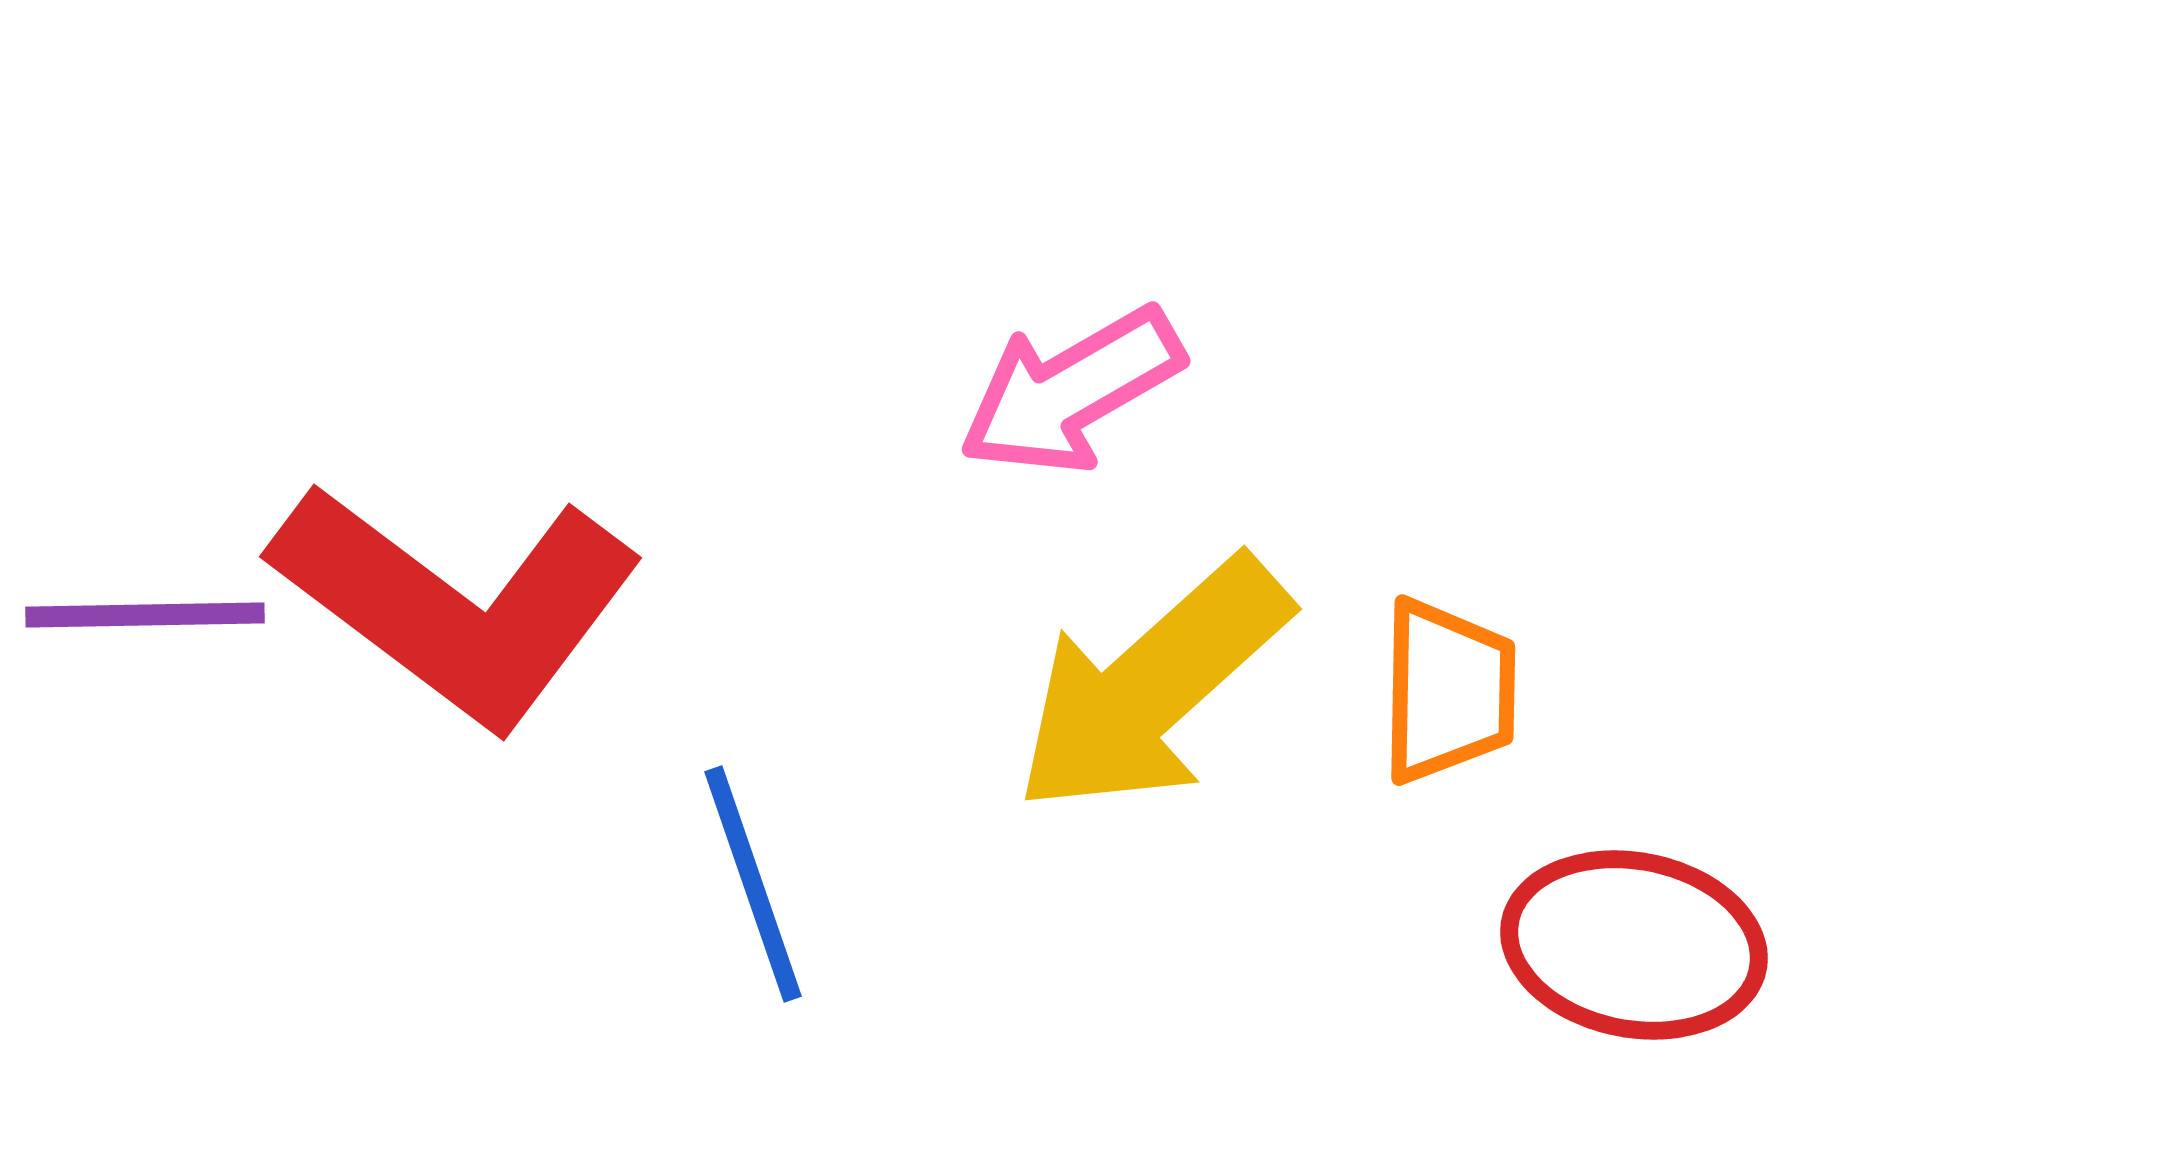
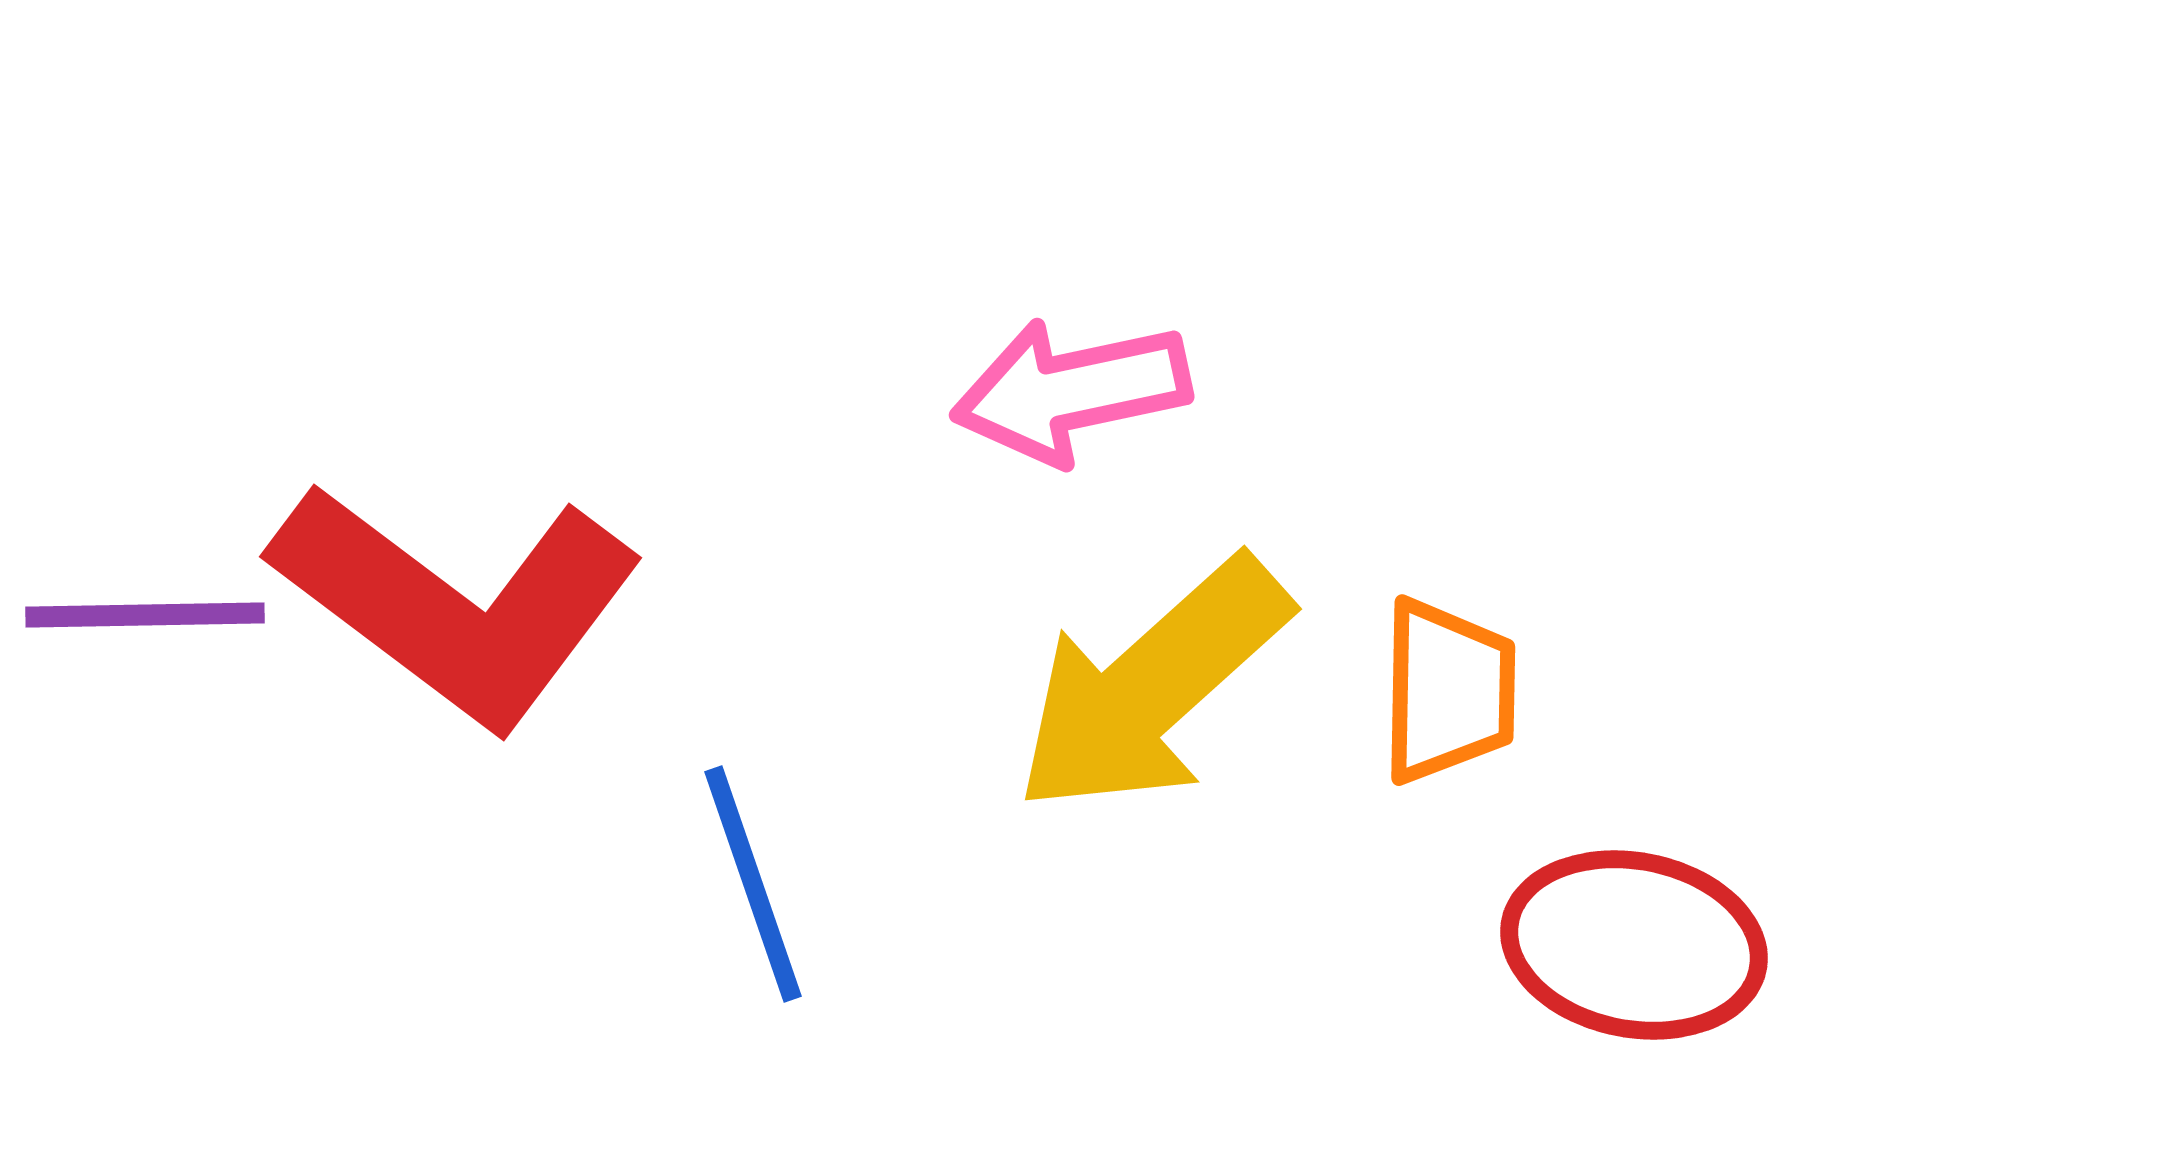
pink arrow: rotated 18 degrees clockwise
